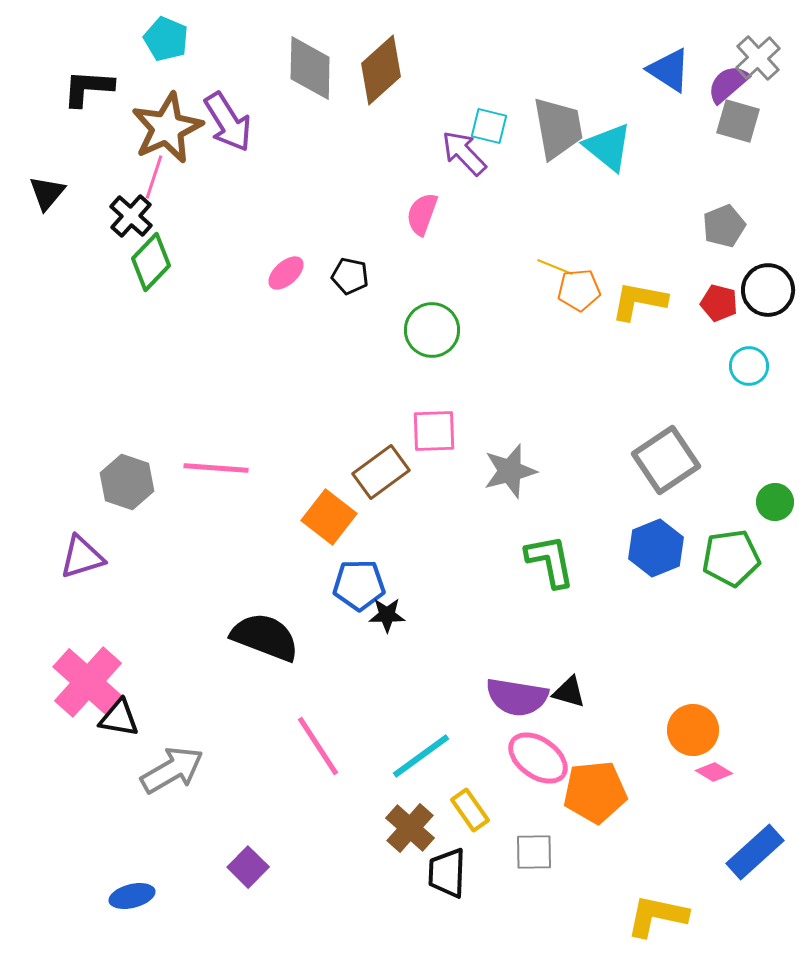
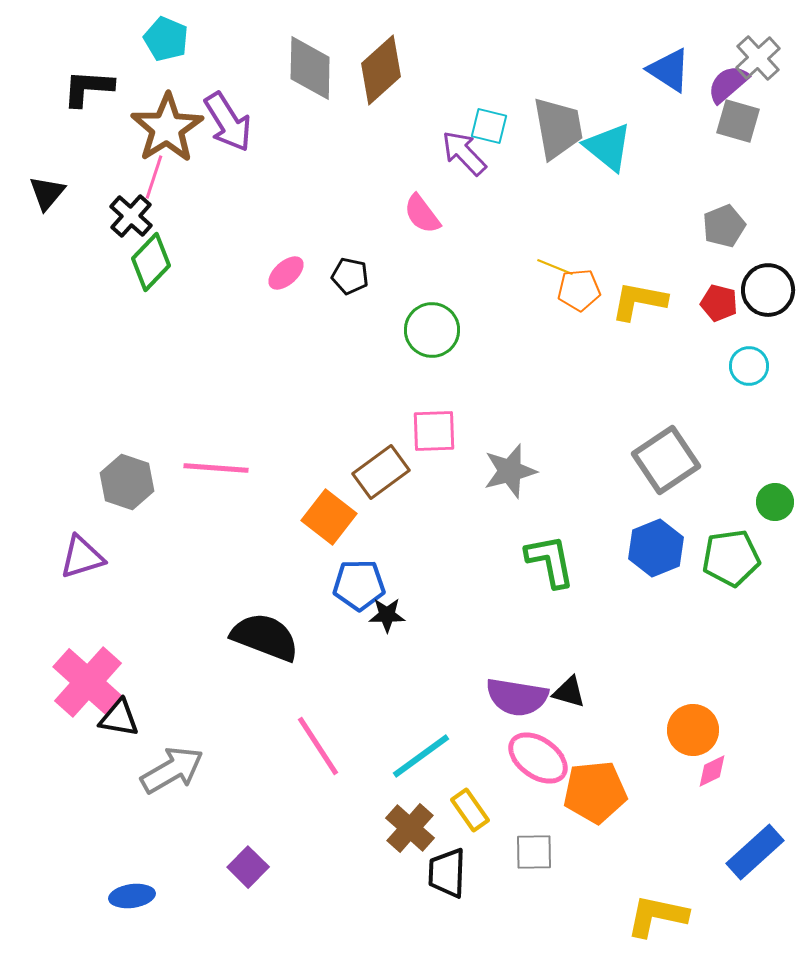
brown star at (167, 128): rotated 8 degrees counterclockwise
pink semicircle at (422, 214): rotated 57 degrees counterclockwise
pink diamond at (714, 772): moved 2 px left, 1 px up; rotated 57 degrees counterclockwise
blue ellipse at (132, 896): rotated 6 degrees clockwise
